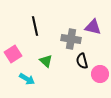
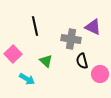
purple triangle: rotated 12 degrees clockwise
pink square: rotated 12 degrees counterclockwise
